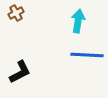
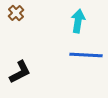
brown cross: rotated 14 degrees counterclockwise
blue line: moved 1 px left
